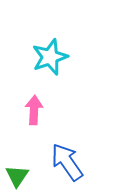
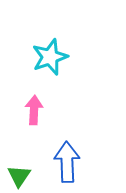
blue arrow: rotated 33 degrees clockwise
green triangle: moved 2 px right
